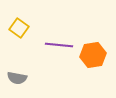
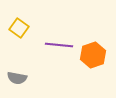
orange hexagon: rotated 10 degrees counterclockwise
